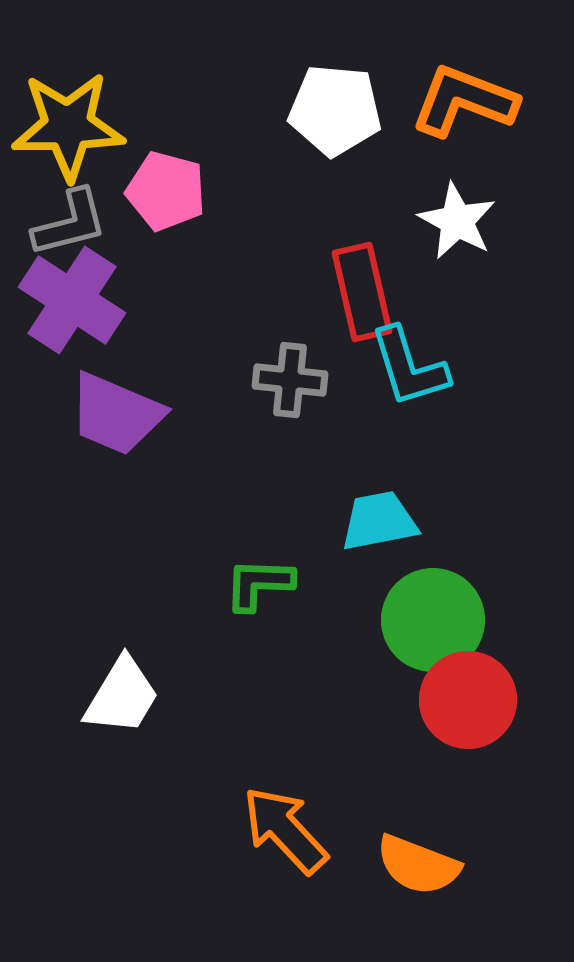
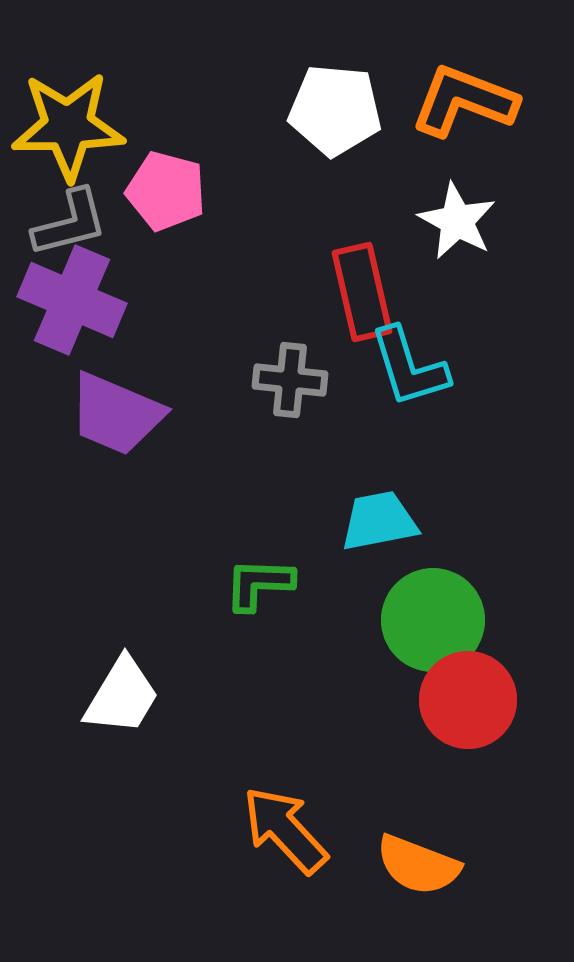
purple cross: rotated 10 degrees counterclockwise
